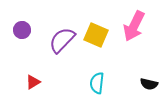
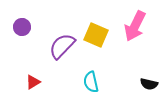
pink arrow: moved 1 px right
purple circle: moved 3 px up
purple semicircle: moved 6 px down
cyan semicircle: moved 6 px left, 1 px up; rotated 20 degrees counterclockwise
